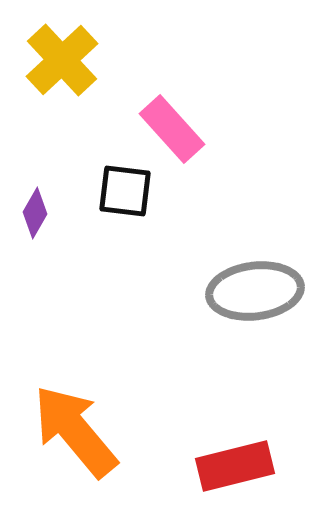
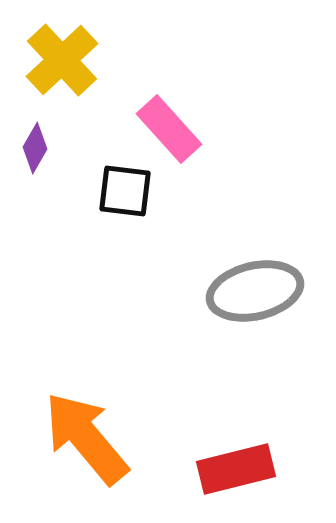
pink rectangle: moved 3 px left
purple diamond: moved 65 px up
gray ellipse: rotated 6 degrees counterclockwise
orange arrow: moved 11 px right, 7 px down
red rectangle: moved 1 px right, 3 px down
